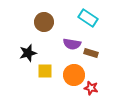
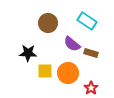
cyan rectangle: moved 1 px left, 3 px down
brown circle: moved 4 px right, 1 px down
purple semicircle: rotated 30 degrees clockwise
black star: rotated 18 degrees clockwise
orange circle: moved 6 px left, 2 px up
red star: rotated 24 degrees clockwise
